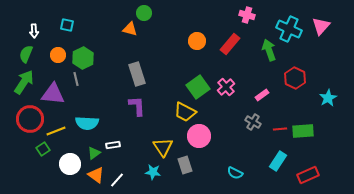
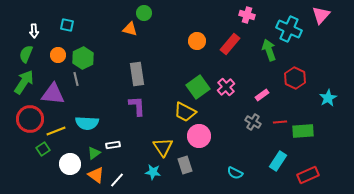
pink triangle at (321, 26): moved 11 px up
gray rectangle at (137, 74): rotated 10 degrees clockwise
red line at (280, 129): moved 7 px up
